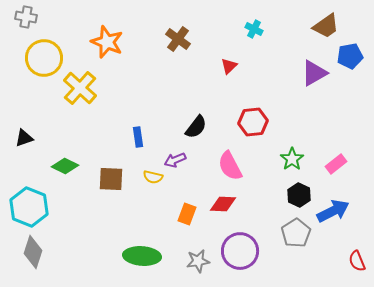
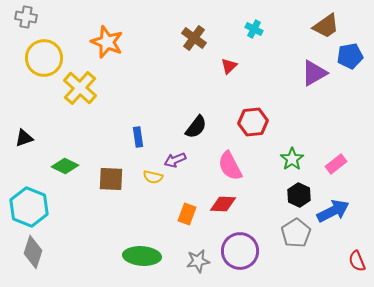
brown cross: moved 16 px right, 1 px up
